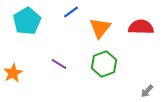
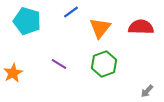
cyan pentagon: rotated 24 degrees counterclockwise
